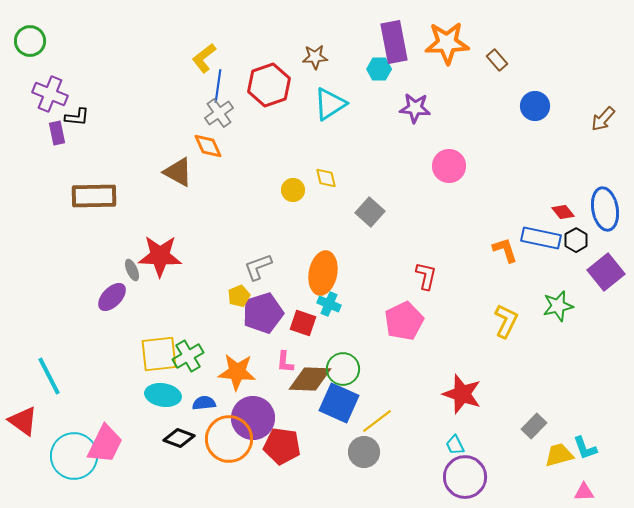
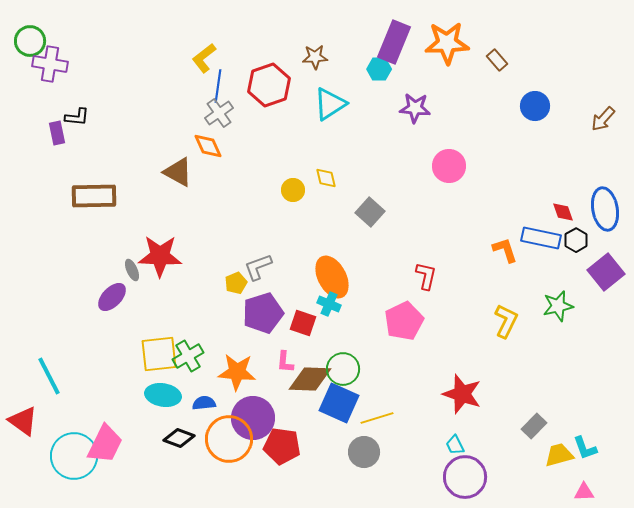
purple rectangle at (394, 42): rotated 33 degrees clockwise
purple cross at (50, 94): moved 30 px up; rotated 12 degrees counterclockwise
red diamond at (563, 212): rotated 20 degrees clockwise
orange ellipse at (323, 273): moved 9 px right, 4 px down; rotated 39 degrees counterclockwise
yellow pentagon at (239, 296): moved 3 px left, 13 px up
yellow line at (377, 421): moved 3 px up; rotated 20 degrees clockwise
